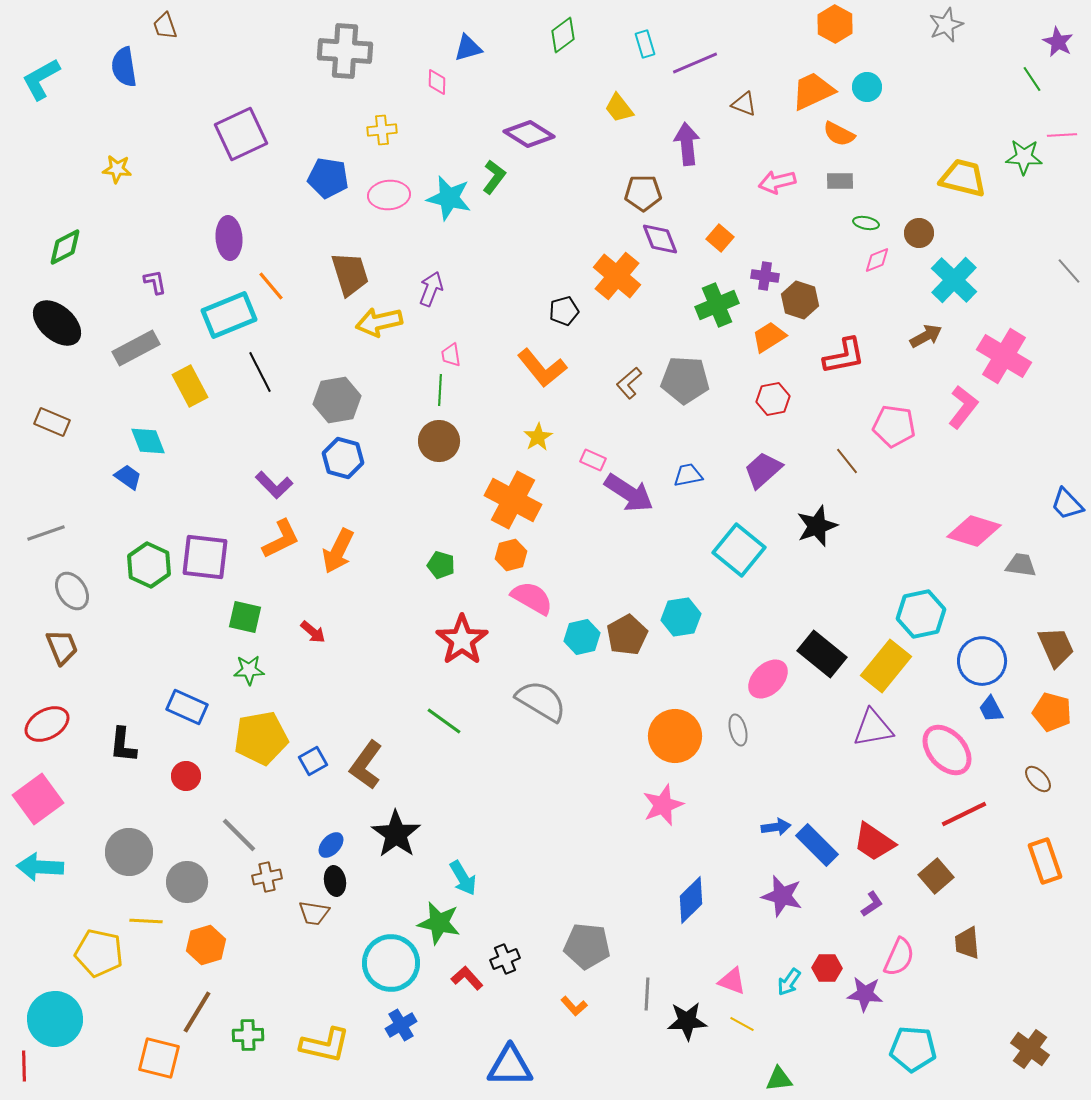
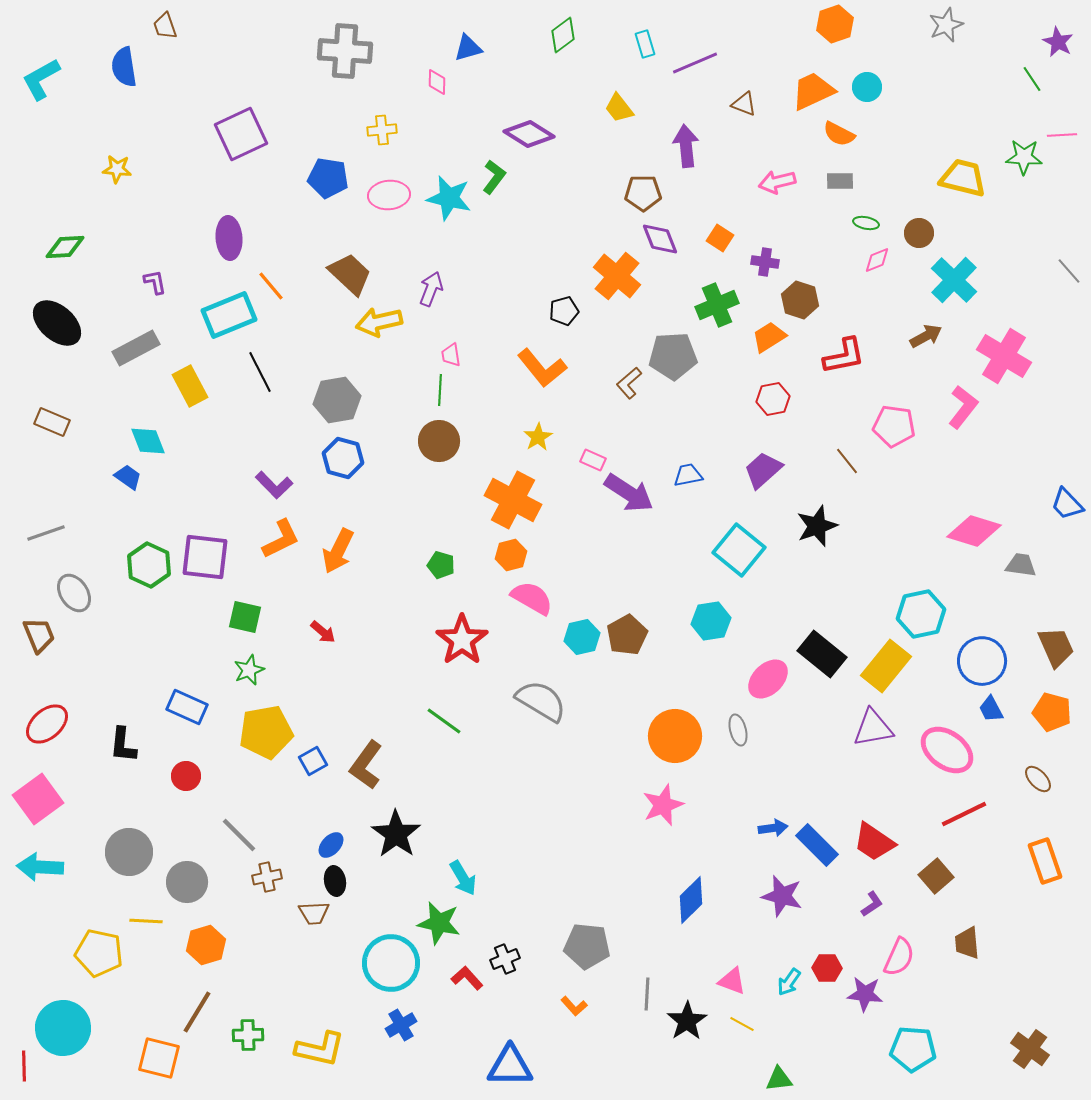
orange hexagon at (835, 24): rotated 12 degrees clockwise
purple arrow at (687, 144): moved 1 px left, 2 px down
orange square at (720, 238): rotated 8 degrees counterclockwise
green diamond at (65, 247): rotated 24 degrees clockwise
brown trapezoid at (350, 274): rotated 30 degrees counterclockwise
purple cross at (765, 276): moved 14 px up
gray pentagon at (685, 380): moved 12 px left, 24 px up; rotated 6 degrees counterclockwise
gray ellipse at (72, 591): moved 2 px right, 2 px down
cyan hexagon at (681, 617): moved 30 px right, 4 px down
red arrow at (313, 632): moved 10 px right
brown trapezoid at (62, 647): moved 23 px left, 12 px up
green star at (249, 670): rotated 20 degrees counterclockwise
red ellipse at (47, 724): rotated 12 degrees counterclockwise
yellow pentagon at (261, 738): moved 5 px right, 6 px up
pink ellipse at (947, 750): rotated 12 degrees counterclockwise
blue arrow at (776, 827): moved 3 px left, 1 px down
brown trapezoid at (314, 913): rotated 12 degrees counterclockwise
cyan circle at (55, 1019): moved 8 px right, 9 px down
black star at (687, 1021): rotated 30 degrees counterclockwise
yellow L-shape at (325, 1045): moved 5 px left, 4 px down
